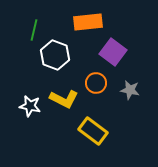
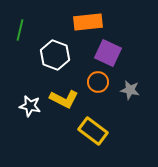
green line: moved 14 px left
purple square: moved 5 px left, 1 px down; rotated 12 degrees counterclockwise
orange circle: moved 2 px right, 1 px up
